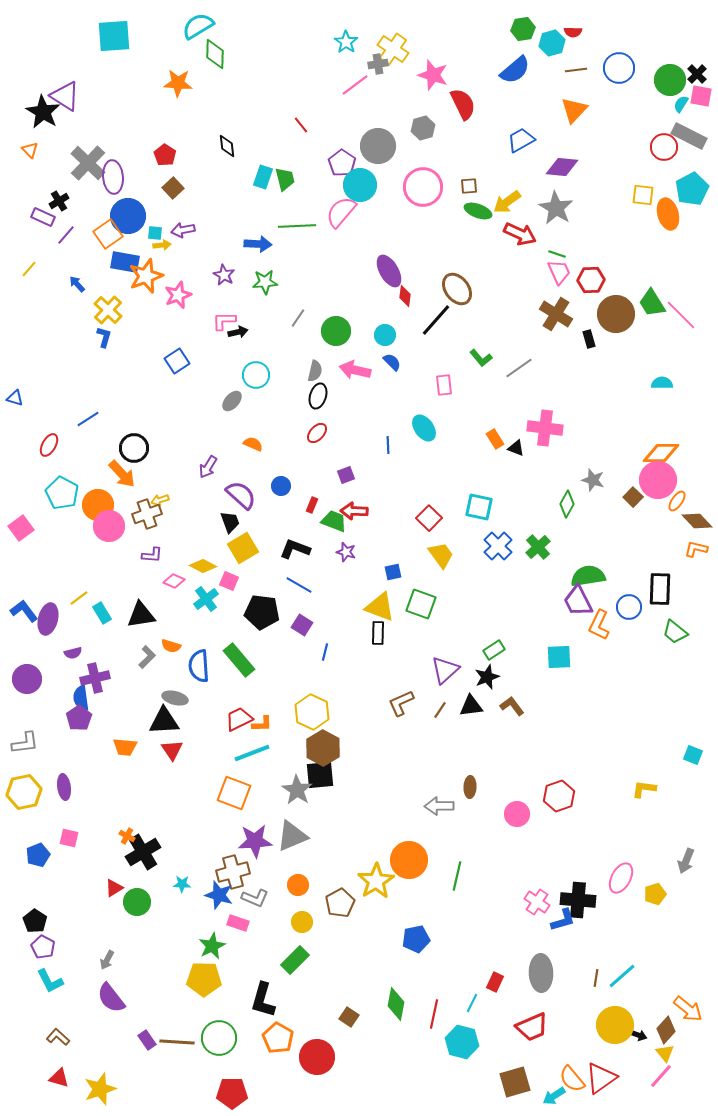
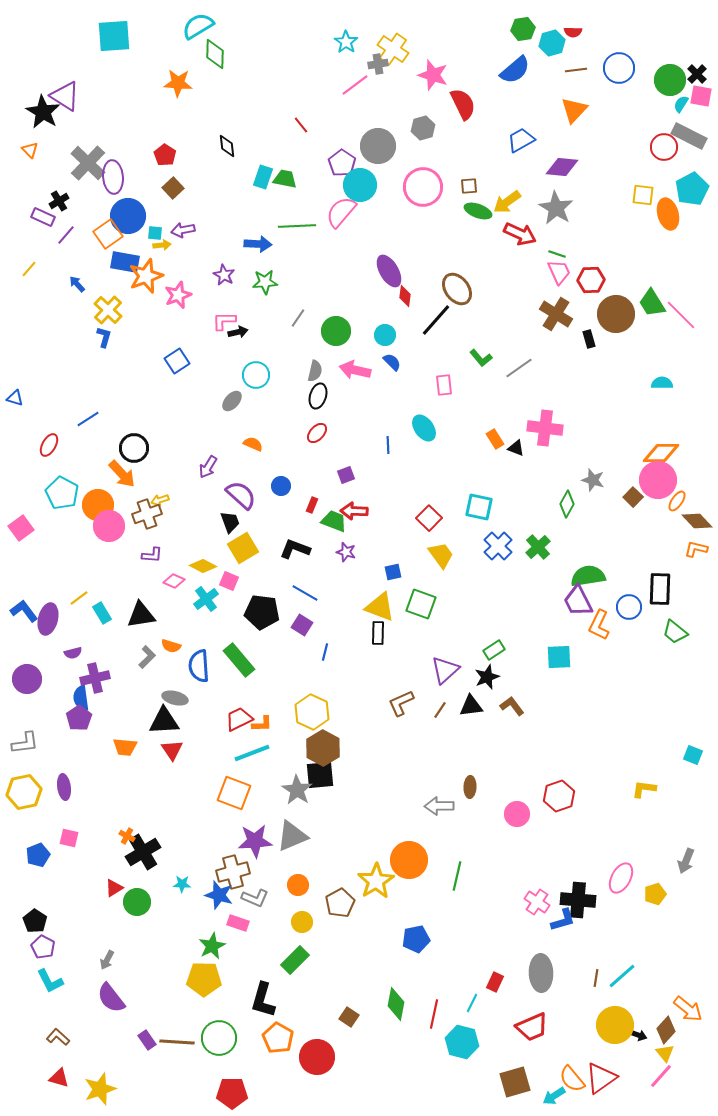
green trapezoid at (285, 179): rotated 65 degrees counterclockwise
blue line at (299, 585): moved 6 px right, 8 px down
